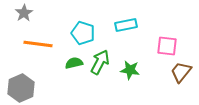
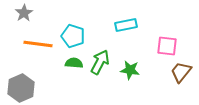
cyan pentagon: moved 10 px left, 3 px down
green semicircle: rotated 18 degrees clockwise
